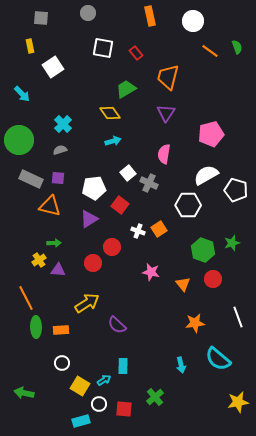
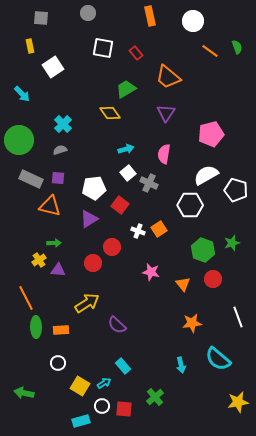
orange trapezoid at (168, 77): rotated 64 degrees counterclockwise
cyan arrow at (113, 141): moved 13 px right, 8 px down
white hexagon at (188, 205): moved 2 px right
orange star at (195, 323): moved 3 px left
white circle at (62, 363): moved 4 px left
cyan rectangle at (123, 366): rotated 42 degrees counterclockwise
cyan arrow at (104, 380): moved 3 px down
white circle at (99, 404): moved 3 px right, 2 px down
